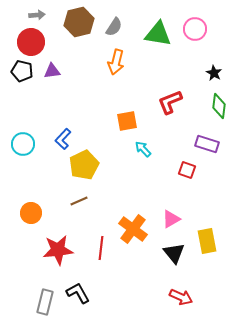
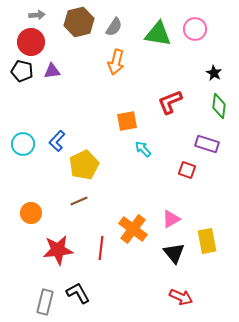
blue L-shape: moved 6 px left, 2 px down
